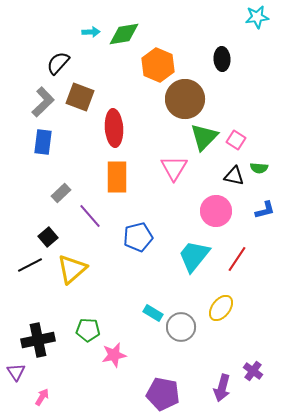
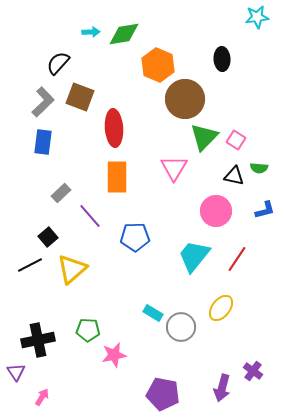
blue pentagon: moved 3 px left; rotated 12 degrees clockwise
